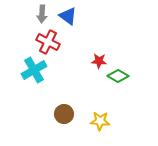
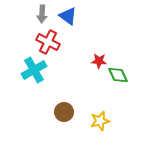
green diamond: moved 1 px up; rotated 35 degrees clockwise
brown circle: moved 2 px up
yellow star: rotated 18 degrees counterclockwise
